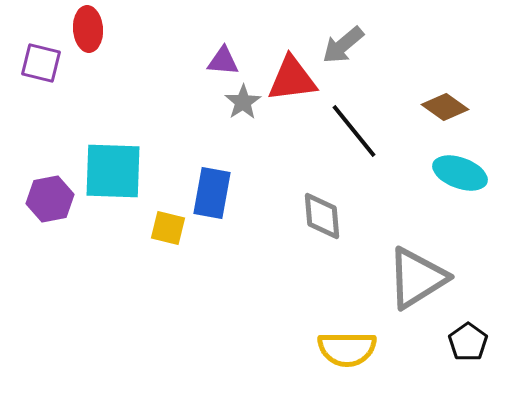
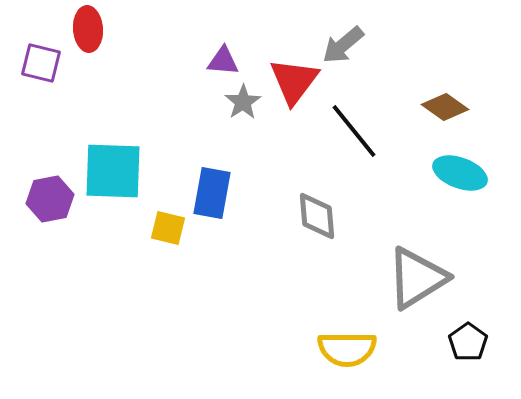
red triangle: moved 2 px right, 2 px down; rotated 46 degrees counterclockwise
gray diamond: moved 5 px left
